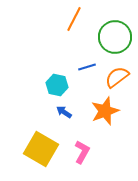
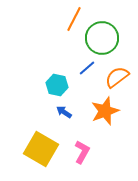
green circle: moved 13 px left, 1 px down
blue line: moved 1 px down; rotated 24 degrees counterclockwise
